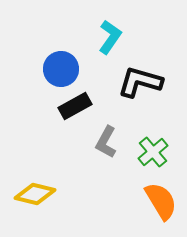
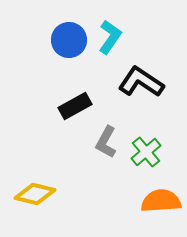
blue circle: moved 8 px right, 29 px up
black L-shape: moved 1 px right; rotated 18 degrees clockwise
green cross: moved 7 px left
orange semicircle: rotated 63 degrees counterclockwise
